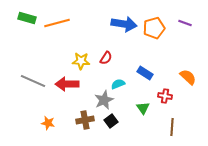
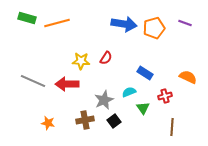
orange semicircle: rotated 18 degrees counterclockwise
cyan semicircle: moved 11 px right, 8 px down
red cross: rotated 24 degrees counterclockwise
black square: moved 3 px right
